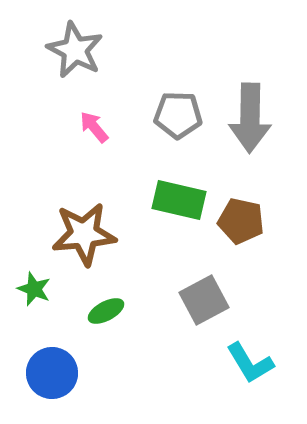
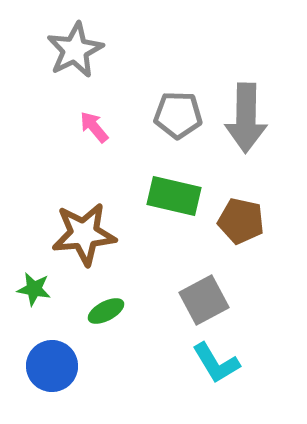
gray star: rotated 18 degrees clockwise
gray arrow: moved 4 px left
green rectangle: moved 5 px left, 4 px up
green star: rotated 12 degrees counterclockwise
cyan L-shape: moved 34 px left
blue circle: moved 7 px up
